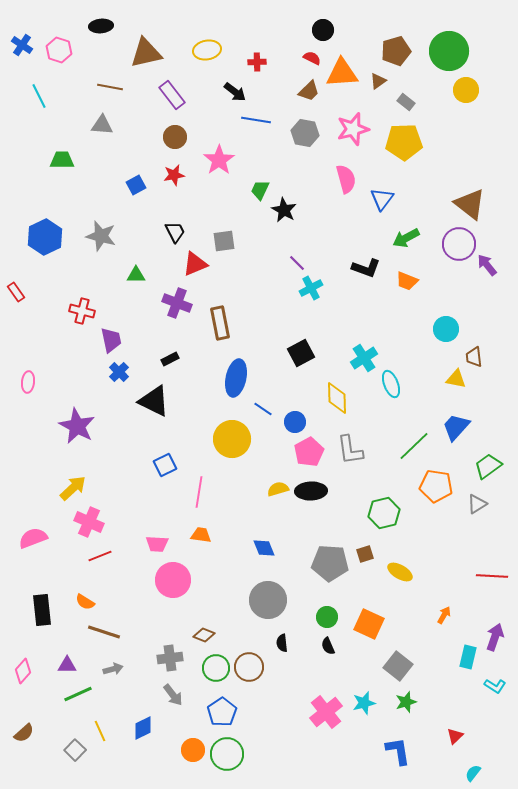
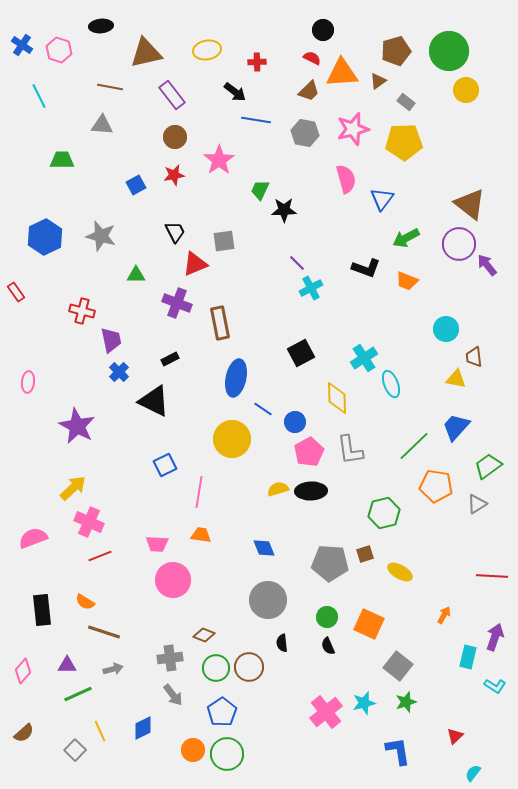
black star at (284, 210): rotated 30 degrees counterclockwise
